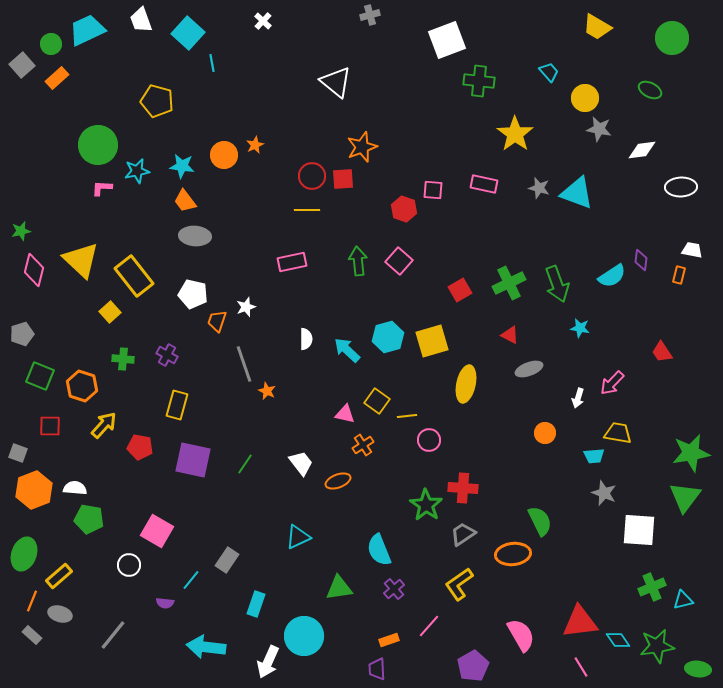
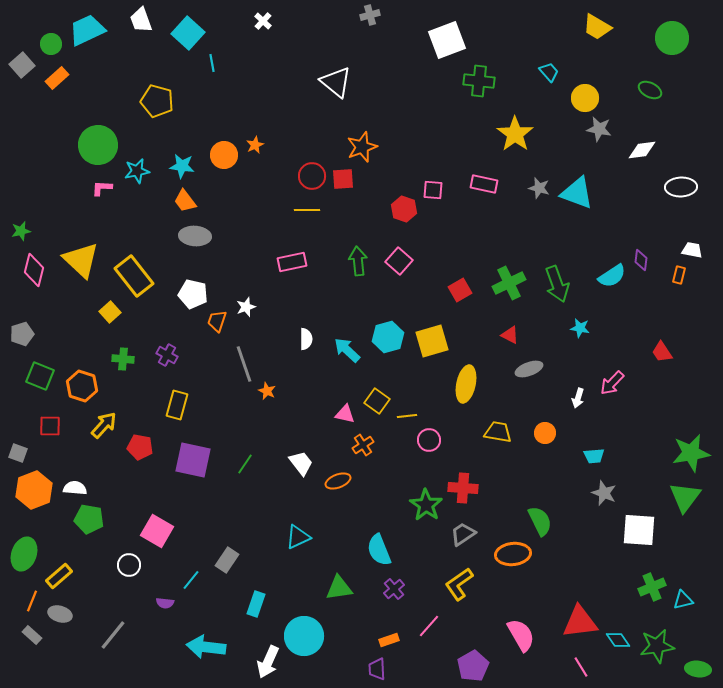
yellow trapezoid at (618, 433): moved 120 px left, 1 px up
